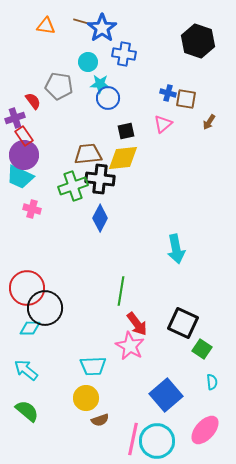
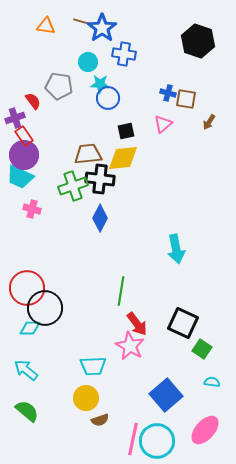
cyan semicircle at (212, 382): rotated 77 degrees counterclockwise
